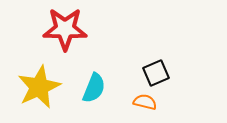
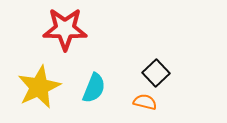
black square: rotated 20 degrees counterclockwise
